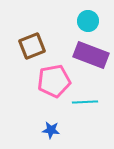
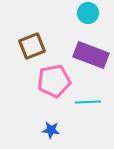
cyan circle: moved 8 px up
cyan line: moved 3 px right
